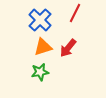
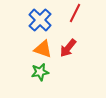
orange triangle: moved 2 px down; rotated 36 degrees clockwise
